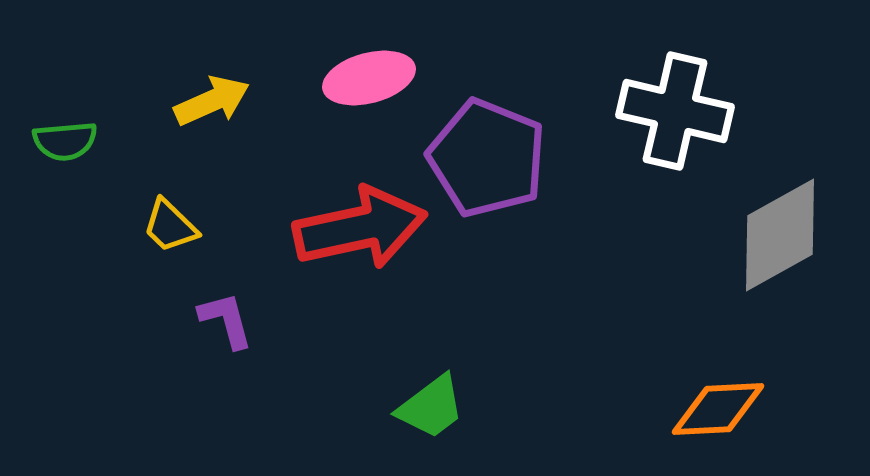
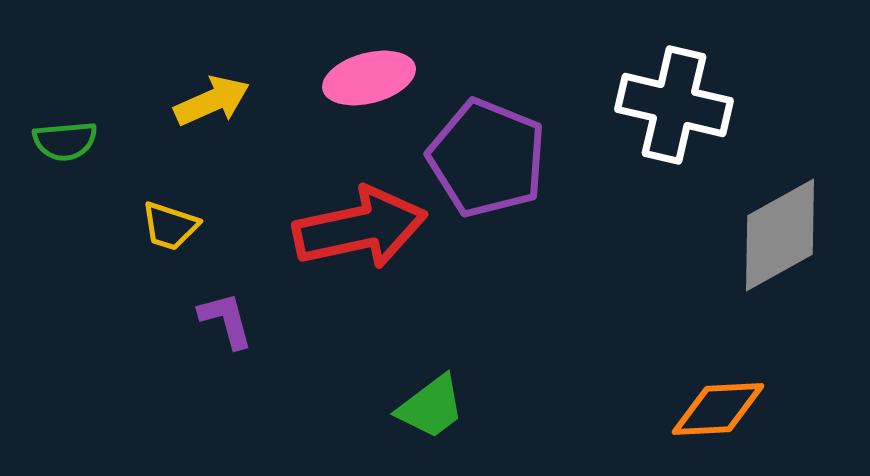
white cross: moved 1 px left, 6 px up
yellow trapezoid: rotated 26 degrees counterclockwise
